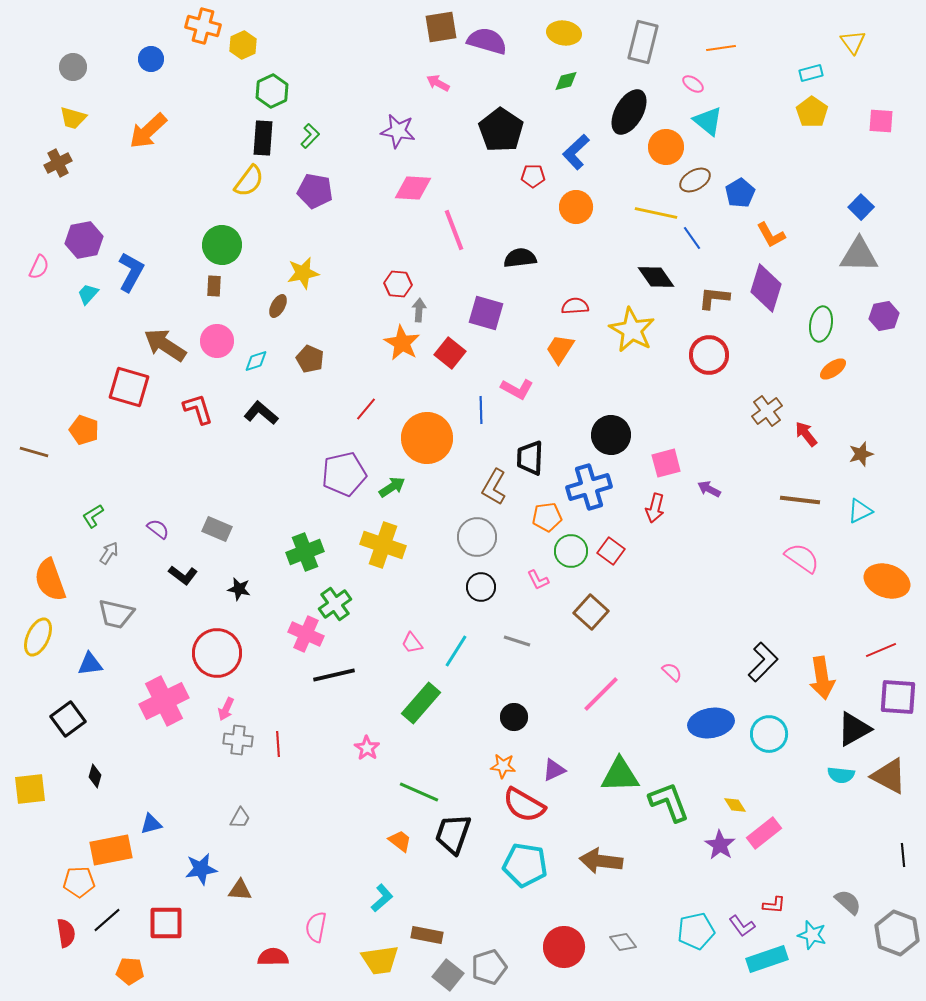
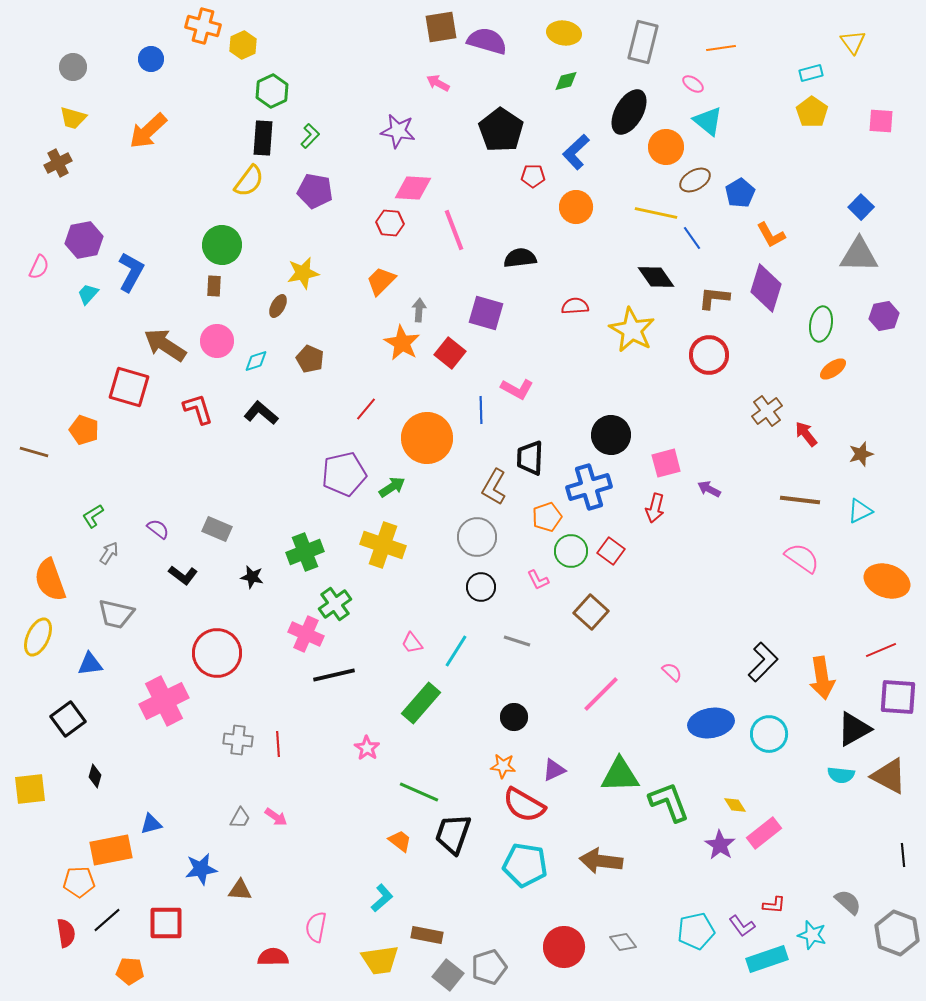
red hexagon at (398, 284): moved 8 px left, 61 px up
orange trapezoid at (560, 349): moved 179 px left, 68 px up; rotated 12 degrees clockwise
orange pentagon at (547, 517): rotated 12 degrees counterclockwise
black star at (239, 589): moved 13 px right, 12 px up
pink arrow at (226, 709): moved 50 px right, 108 px down; rotated 80 degrees counterclockwise
